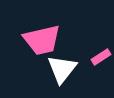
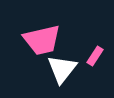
pink rectangle: moved 6 px left, 1 px up; rotated 24 degrees counterclockwise
